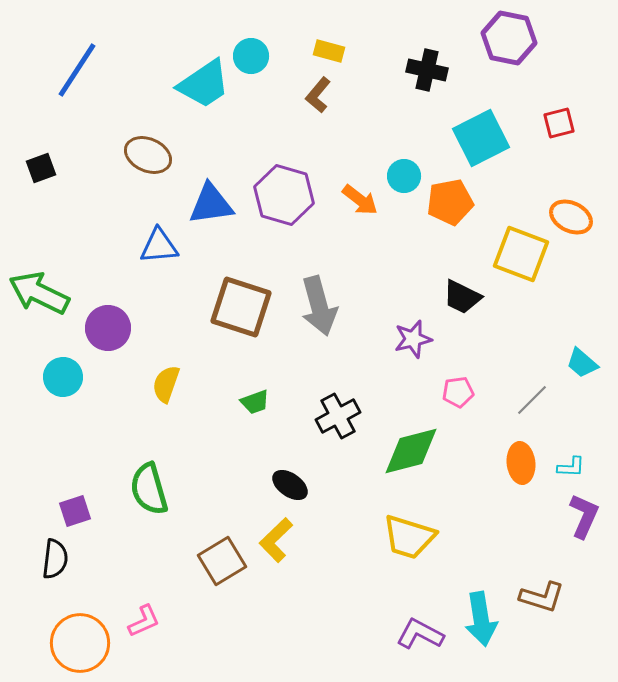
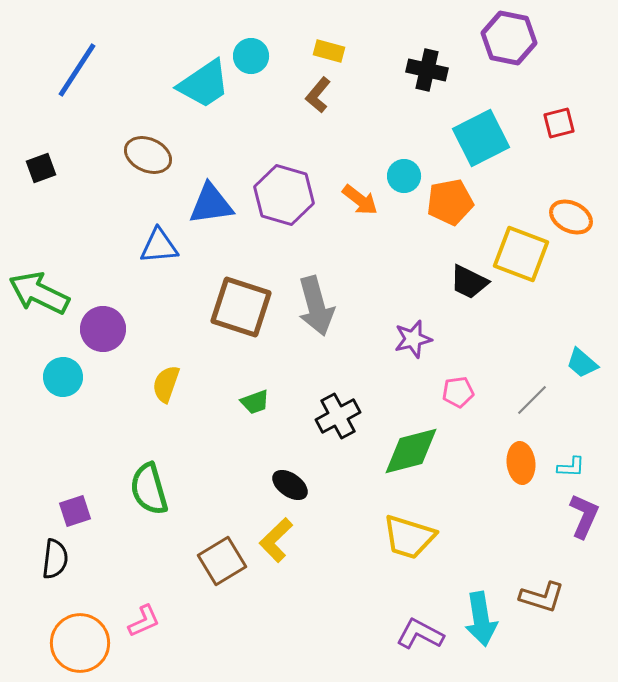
black trapezoid at (462, 297): moved 7 px right, 15 px up
gray arrow at (319, 306): moved 3 px left
purple circle at (108, 328): moved 5 px left, 1 px down
